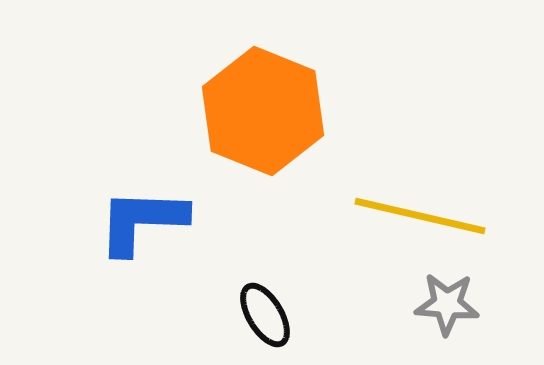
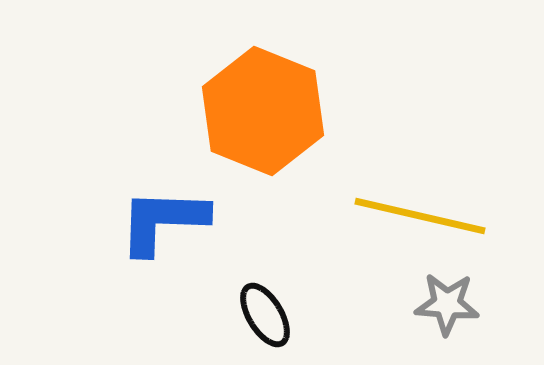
blue L-shape: moved 21 px right
